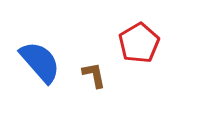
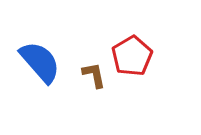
red pentagon: moved 7 px left, 13 px down
